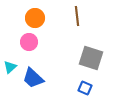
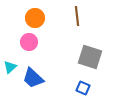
gray square: moved 1 px left, 1 px up
blue square: moved 2 px left
